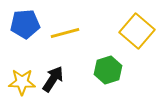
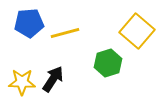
blue pentagon: moved 4 px right, 1 px up
green hexagon: moved 7 px up
